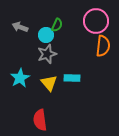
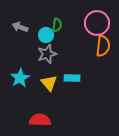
pink circle: moved 1 px right, 2 px down
green semicircle: rotated 16 degrees counterclockwise
red semicircle: rotated 100 degrees clockwise
